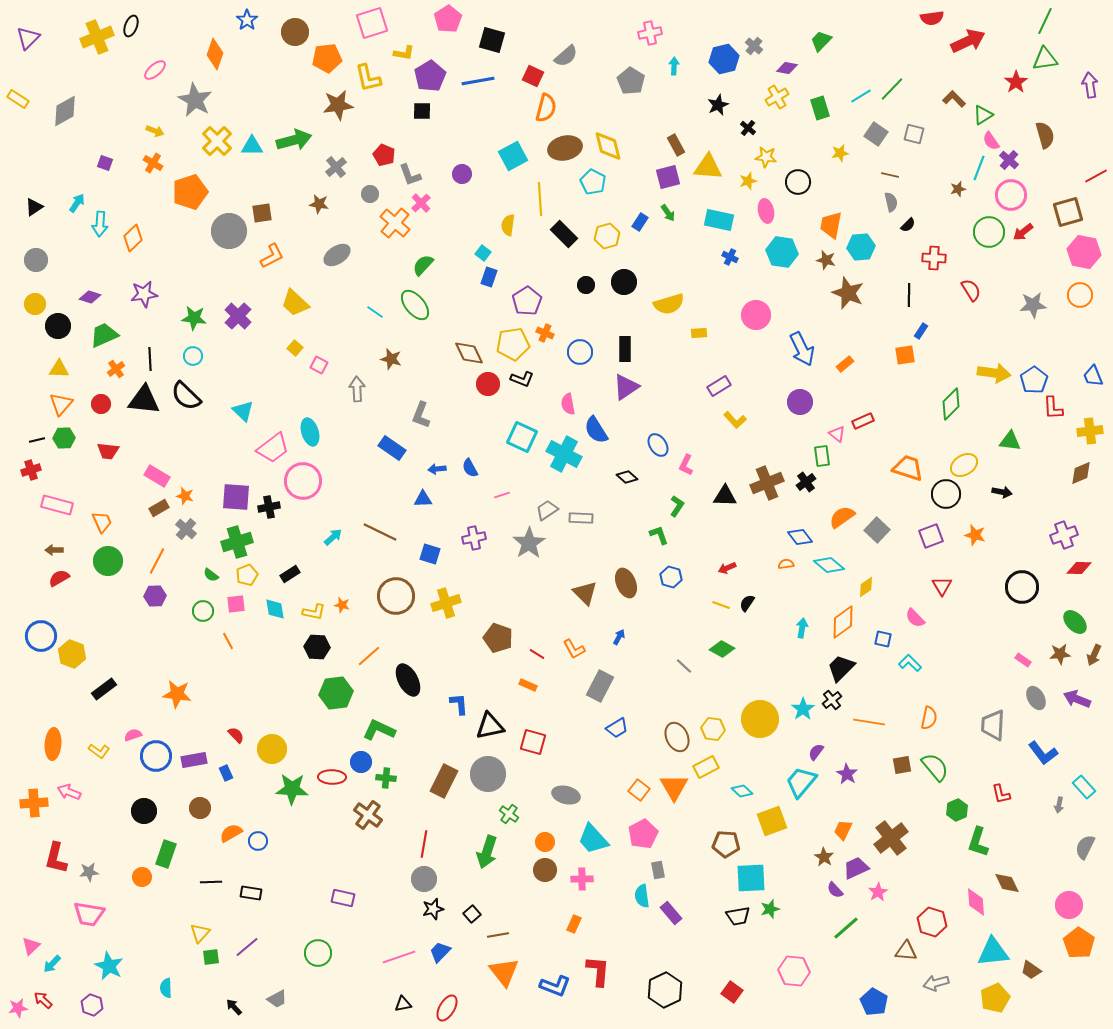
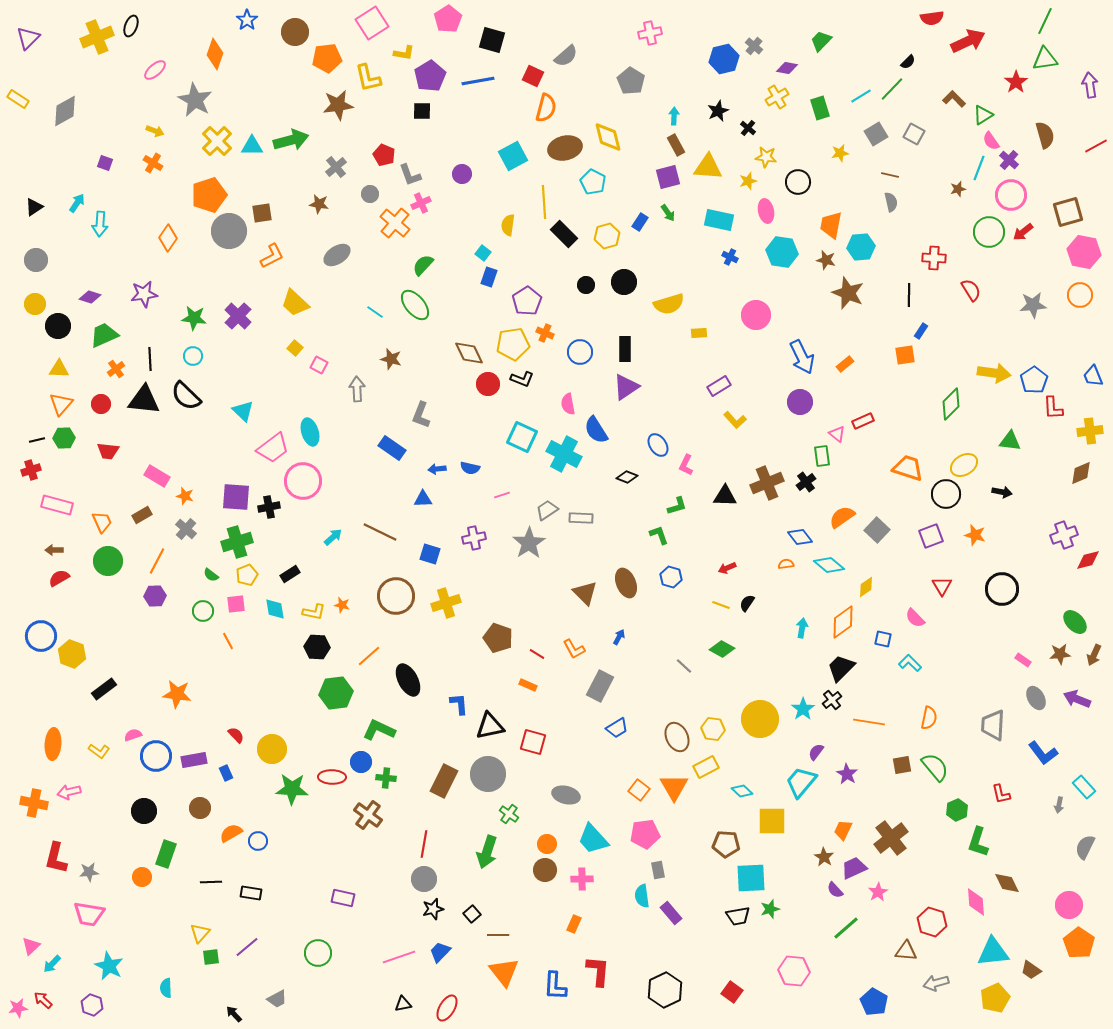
pink square at (372, 23): rotated 16 degrees counterclockwise
cyan arrow at (674, 66): moved 50 px down
black star at (718, 105): moved 6 px down
gray square at (876, 134): rotated 25 degrees clockwise
gray square at (914, 134): rotated 15 degrees clockwise
green arrow at (294, 140): moved 3 px left
yellow diamond at (608, 146): moved 9 px up
red line at (1096, 176): moved 30 px up
orange pentagon at (190, 192): moved 19 px right, 3 px down
yellow line at (540, 199): moved 4 px right, 3 px down
pink cross at (421, 203): rotated 18 degrees clockwise
black semicircle at (908, 225): moved 163 px up
orange diamond at (133, 238): moved 35 px right; rotated 12 degrees counterclockwise
blue arrow at (802, 349): moved 8 px down
blue semicircle at (470, 468): rotated 48 degrees counterclockwise
black diamond at (627, 477): rotated 20 degrees counterclockwise
green L-shape at (677, 506): rotated 40 degrees clockwise
brown rectangle at (159, 508): moved 17 px left, 7 px down
red diamond at (1079, 568): moved 9 px right, 8 px up; rotated 15 degrees counterclockwise
black circle at (1022, 587): moved 20 px left, 2 px down
pink arrow at (69, 792): rotated 35 degrees counterclockwise
orange cross at (34, 803): rotated 16 degrees clockwise
yellow square at (772, 821): rotated 20 degrees clockwise
pink pentagon at (643, 834): moved 2 px right; rotated 20 degrees clockwise
orange circle at (545, 842): moved 2 px right, 2 px down
purple trapezoid at (856, 868): moved 2 px left
brown line at (498, 935): rotated 10 degrees clockwise
blue L-shape at (555, 986): rotated 72 degrees clockwise
black arrow at (234, 1007): moved 7 px down
